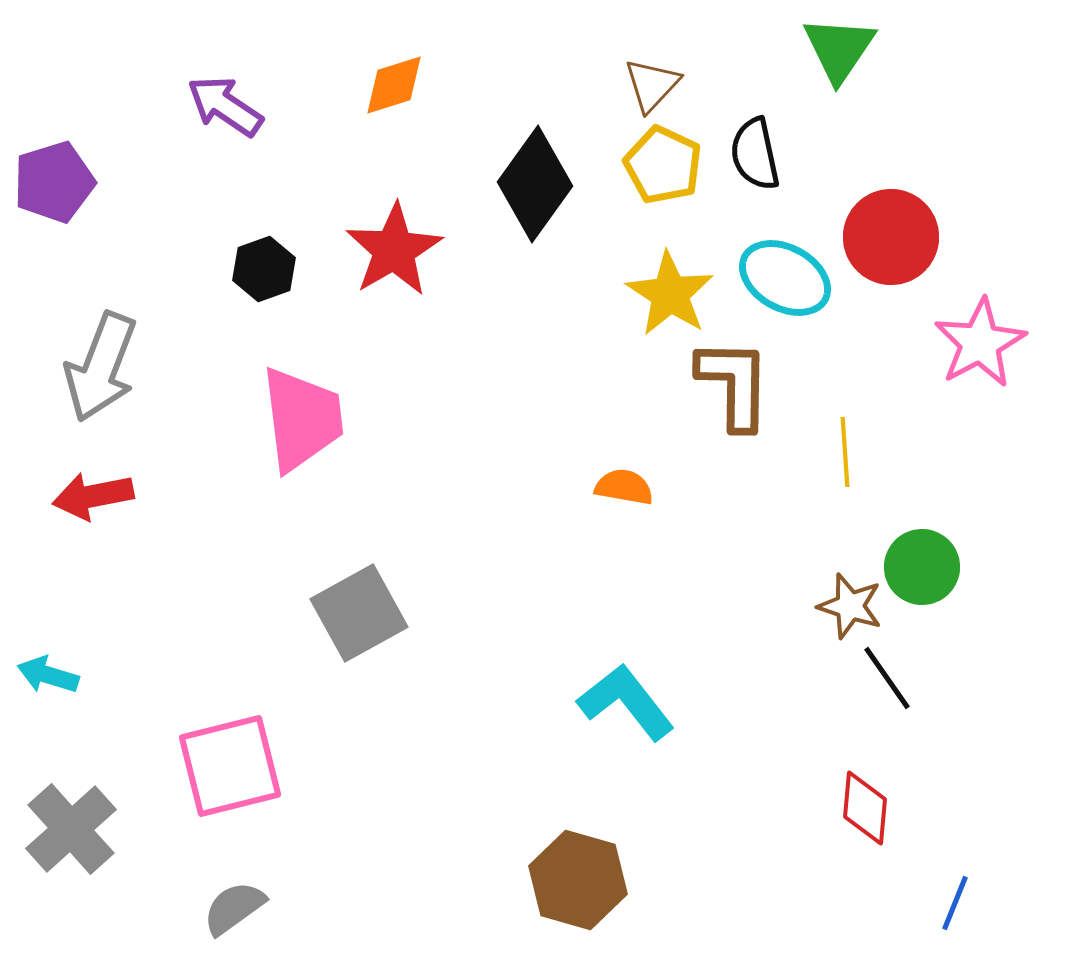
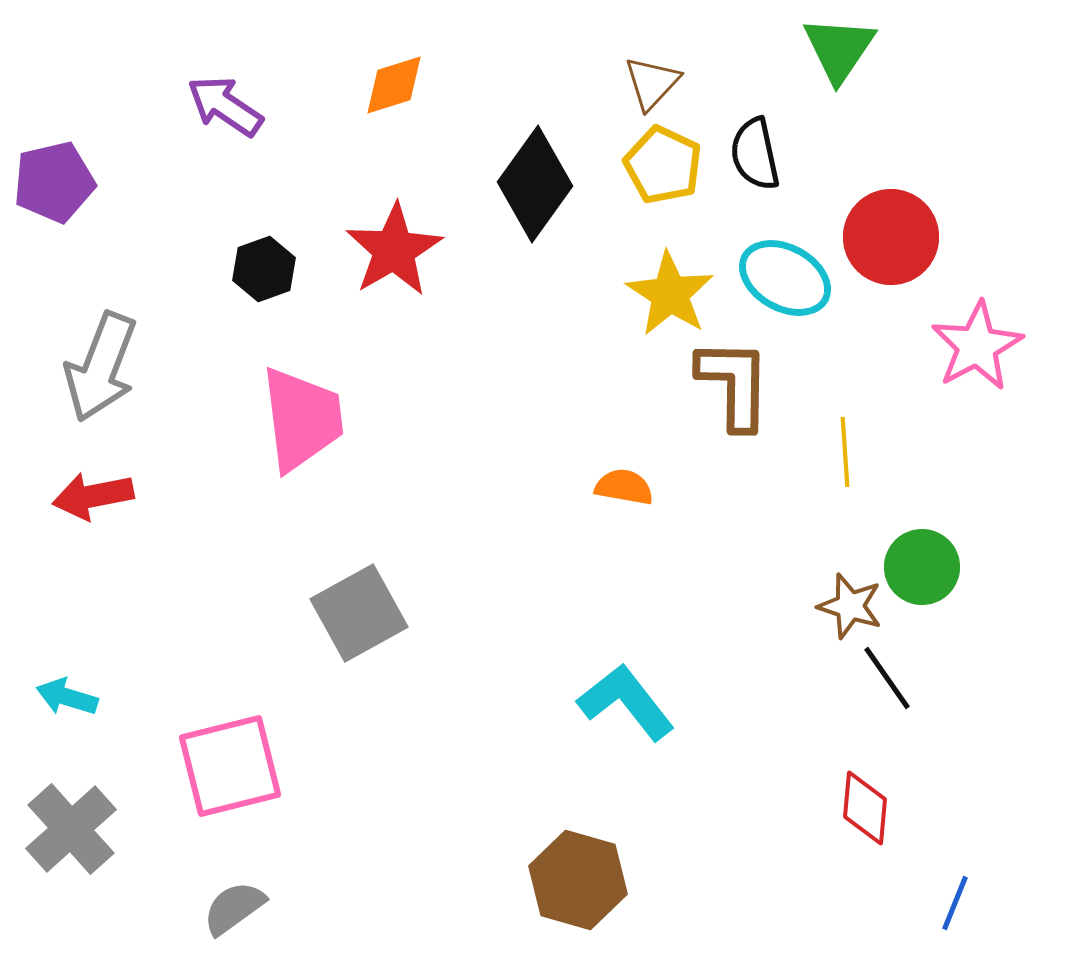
brown triangle: moved 2 px up
purple pentagon: rotated 4 degrees clockwise
pink star: moved 3 px left, 3 px down
cyan arrow: moved 19 px right, 22 px down
